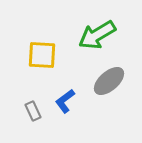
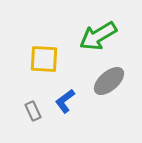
green arrow: moved 1 px right, 1 px down
yellow square: moved 2 px right, 4 px down
